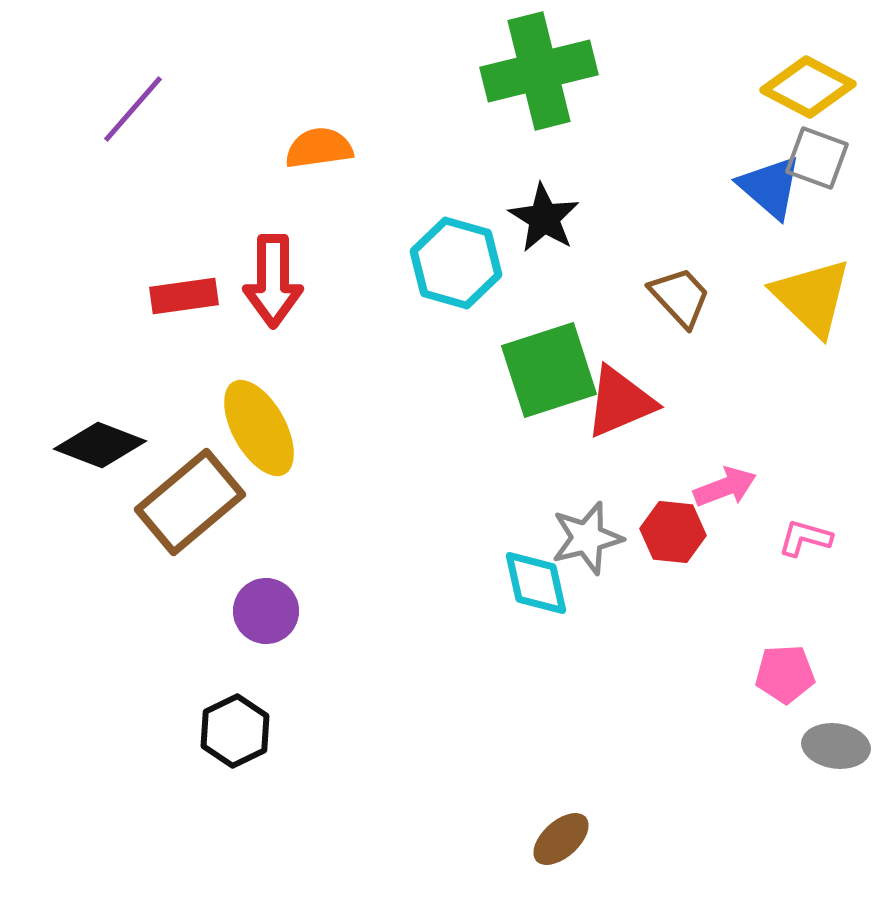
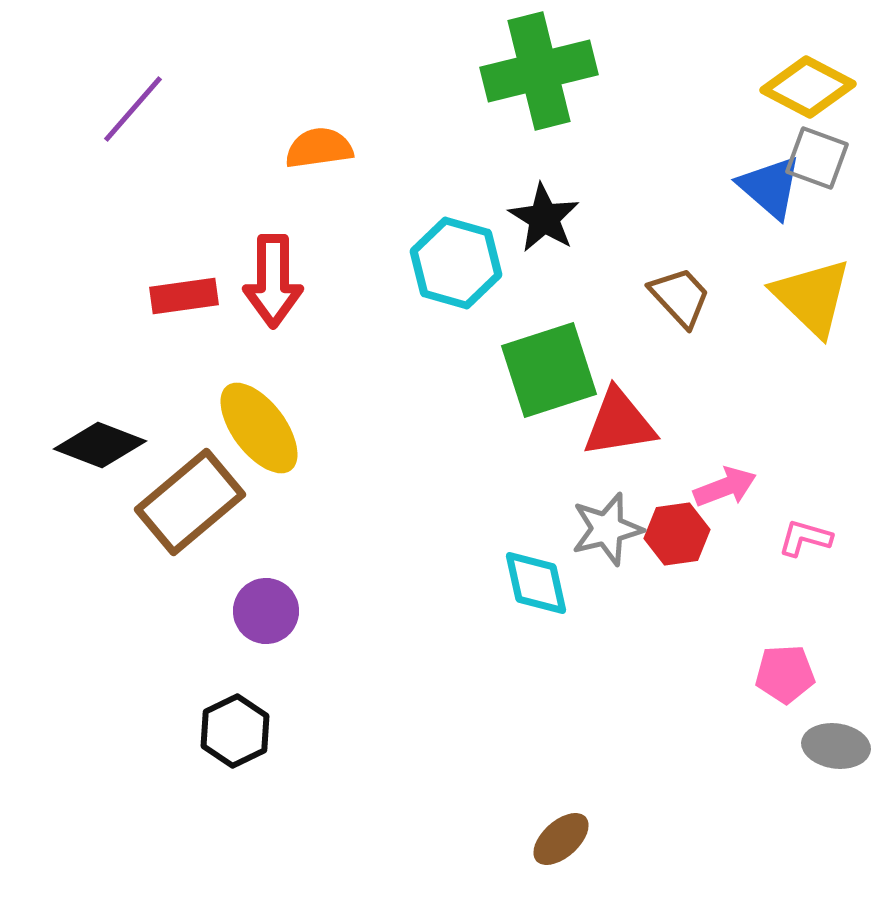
red triangle: moved 1 px left, 21 px down; rotated 14 degrees clockwise
yellow ellipse: rotated 8 degrees counterclockwise
red hexagon: moved 4 px right, 2 px down; rotated 14 degrees counterclockwise
gray star: moved 20 px right, 9 px up
